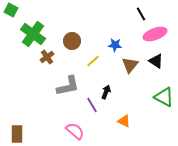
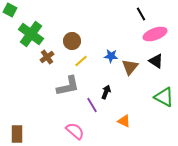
green square: moved 1 px left
green cross: moved 2 px left
blue star: moved 4 px left, 11 px down
yellow line: moved 12 px left
brown triangle: moved 2 px down
